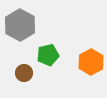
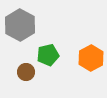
orange hexagon: moved 4 px up
brown circle: moved 2 px right, 1 px up
